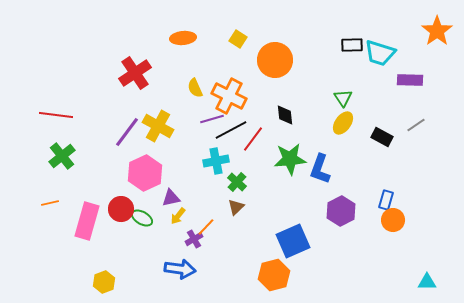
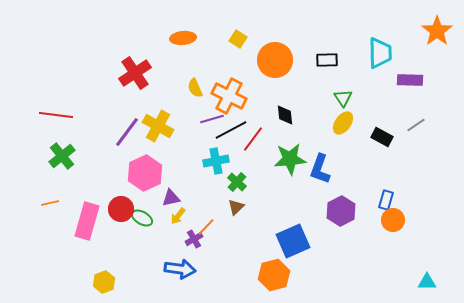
black rectangle at (352, 45): moved 25 px left, 15 px down
cyan trapezoid at (380, 53): rotated 108 degrees counterclockwise
